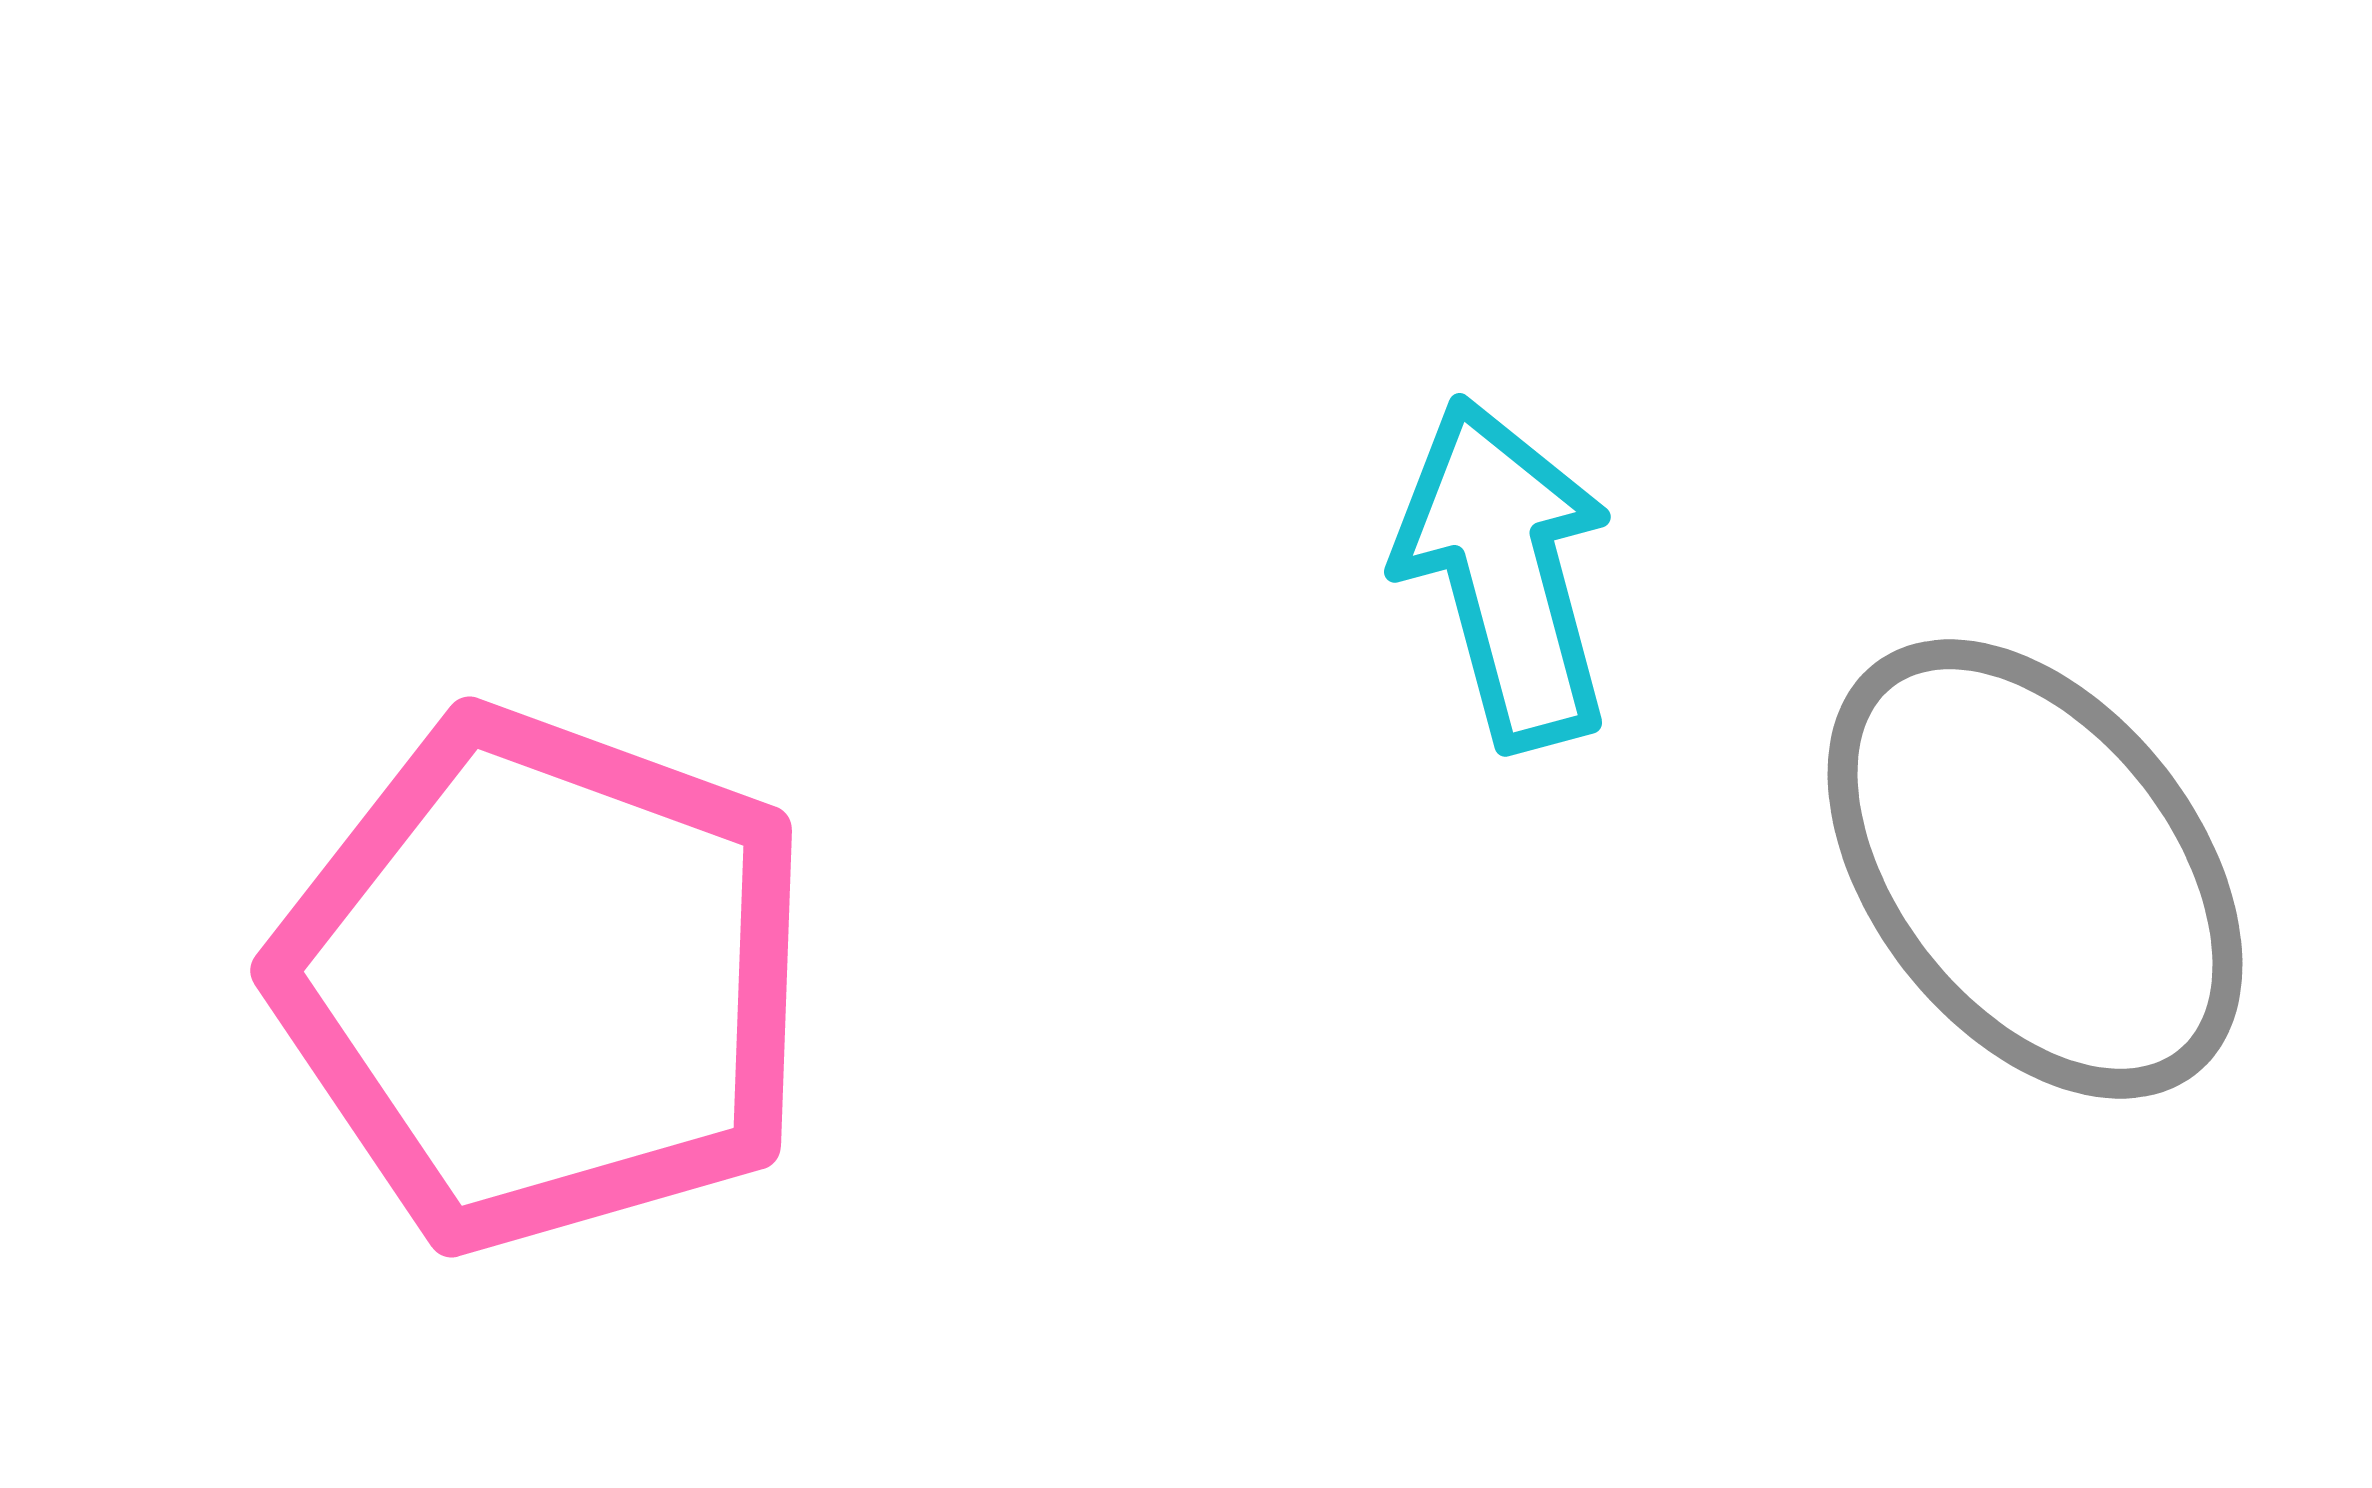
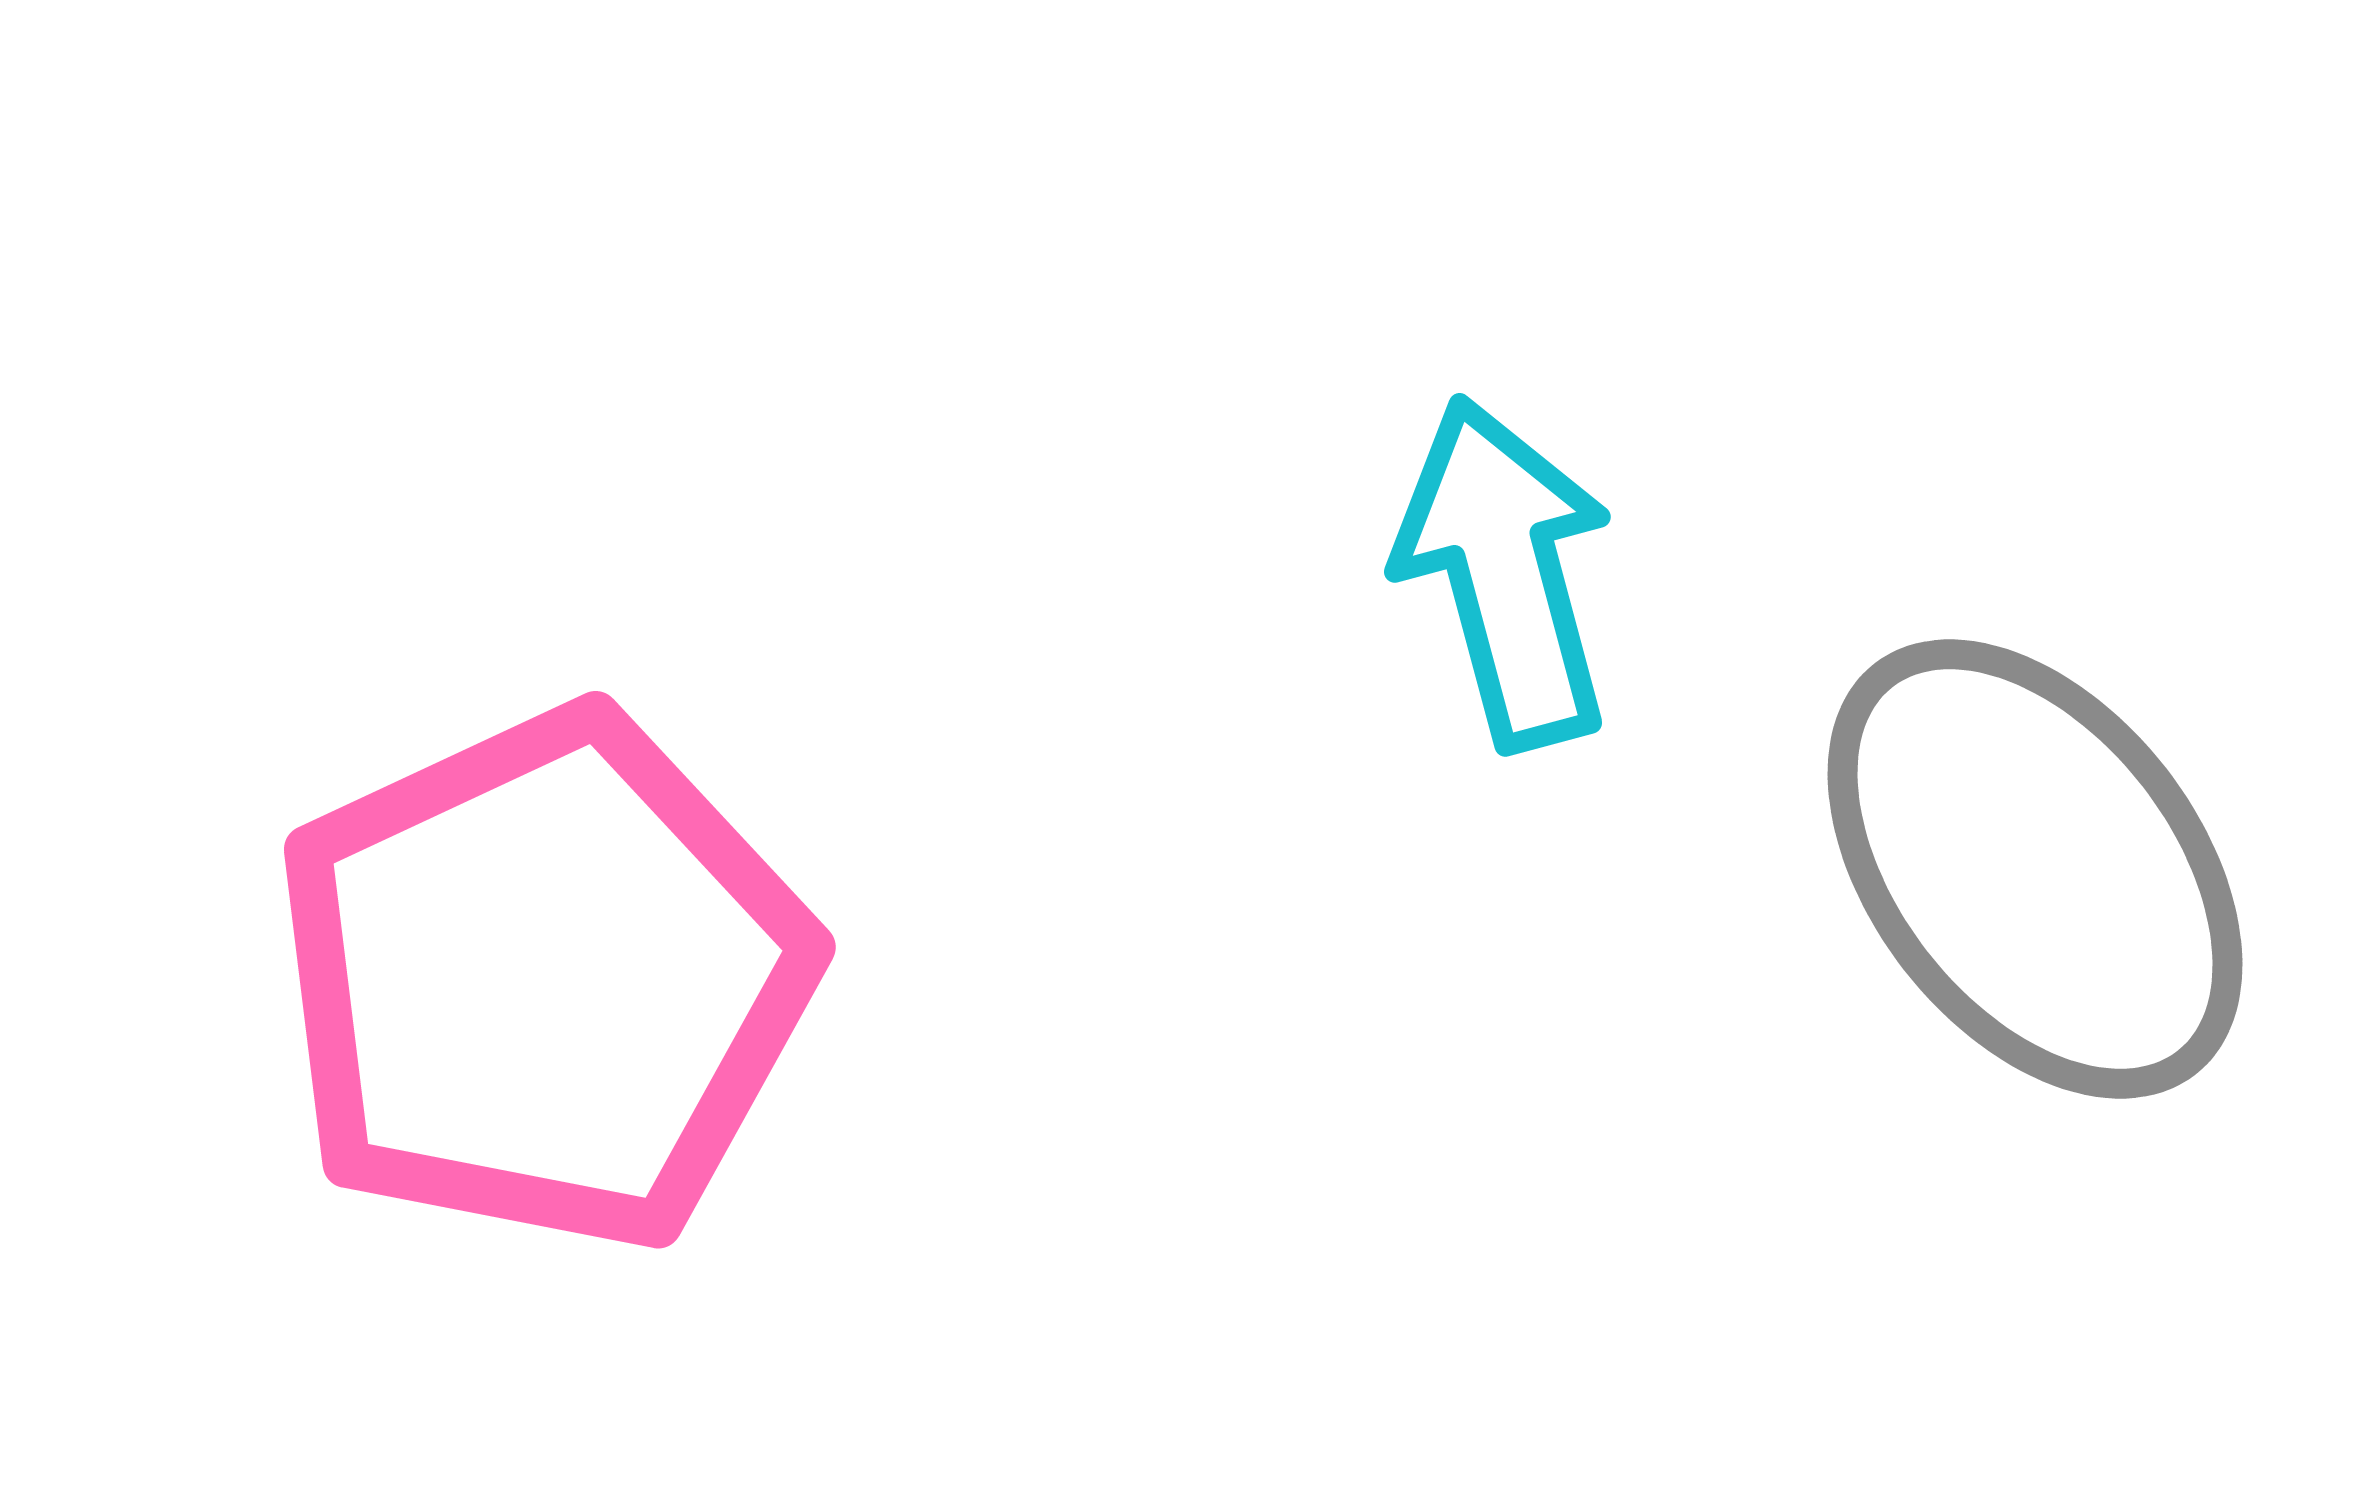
pink pentagon: rotated 27 degrees clockwise
